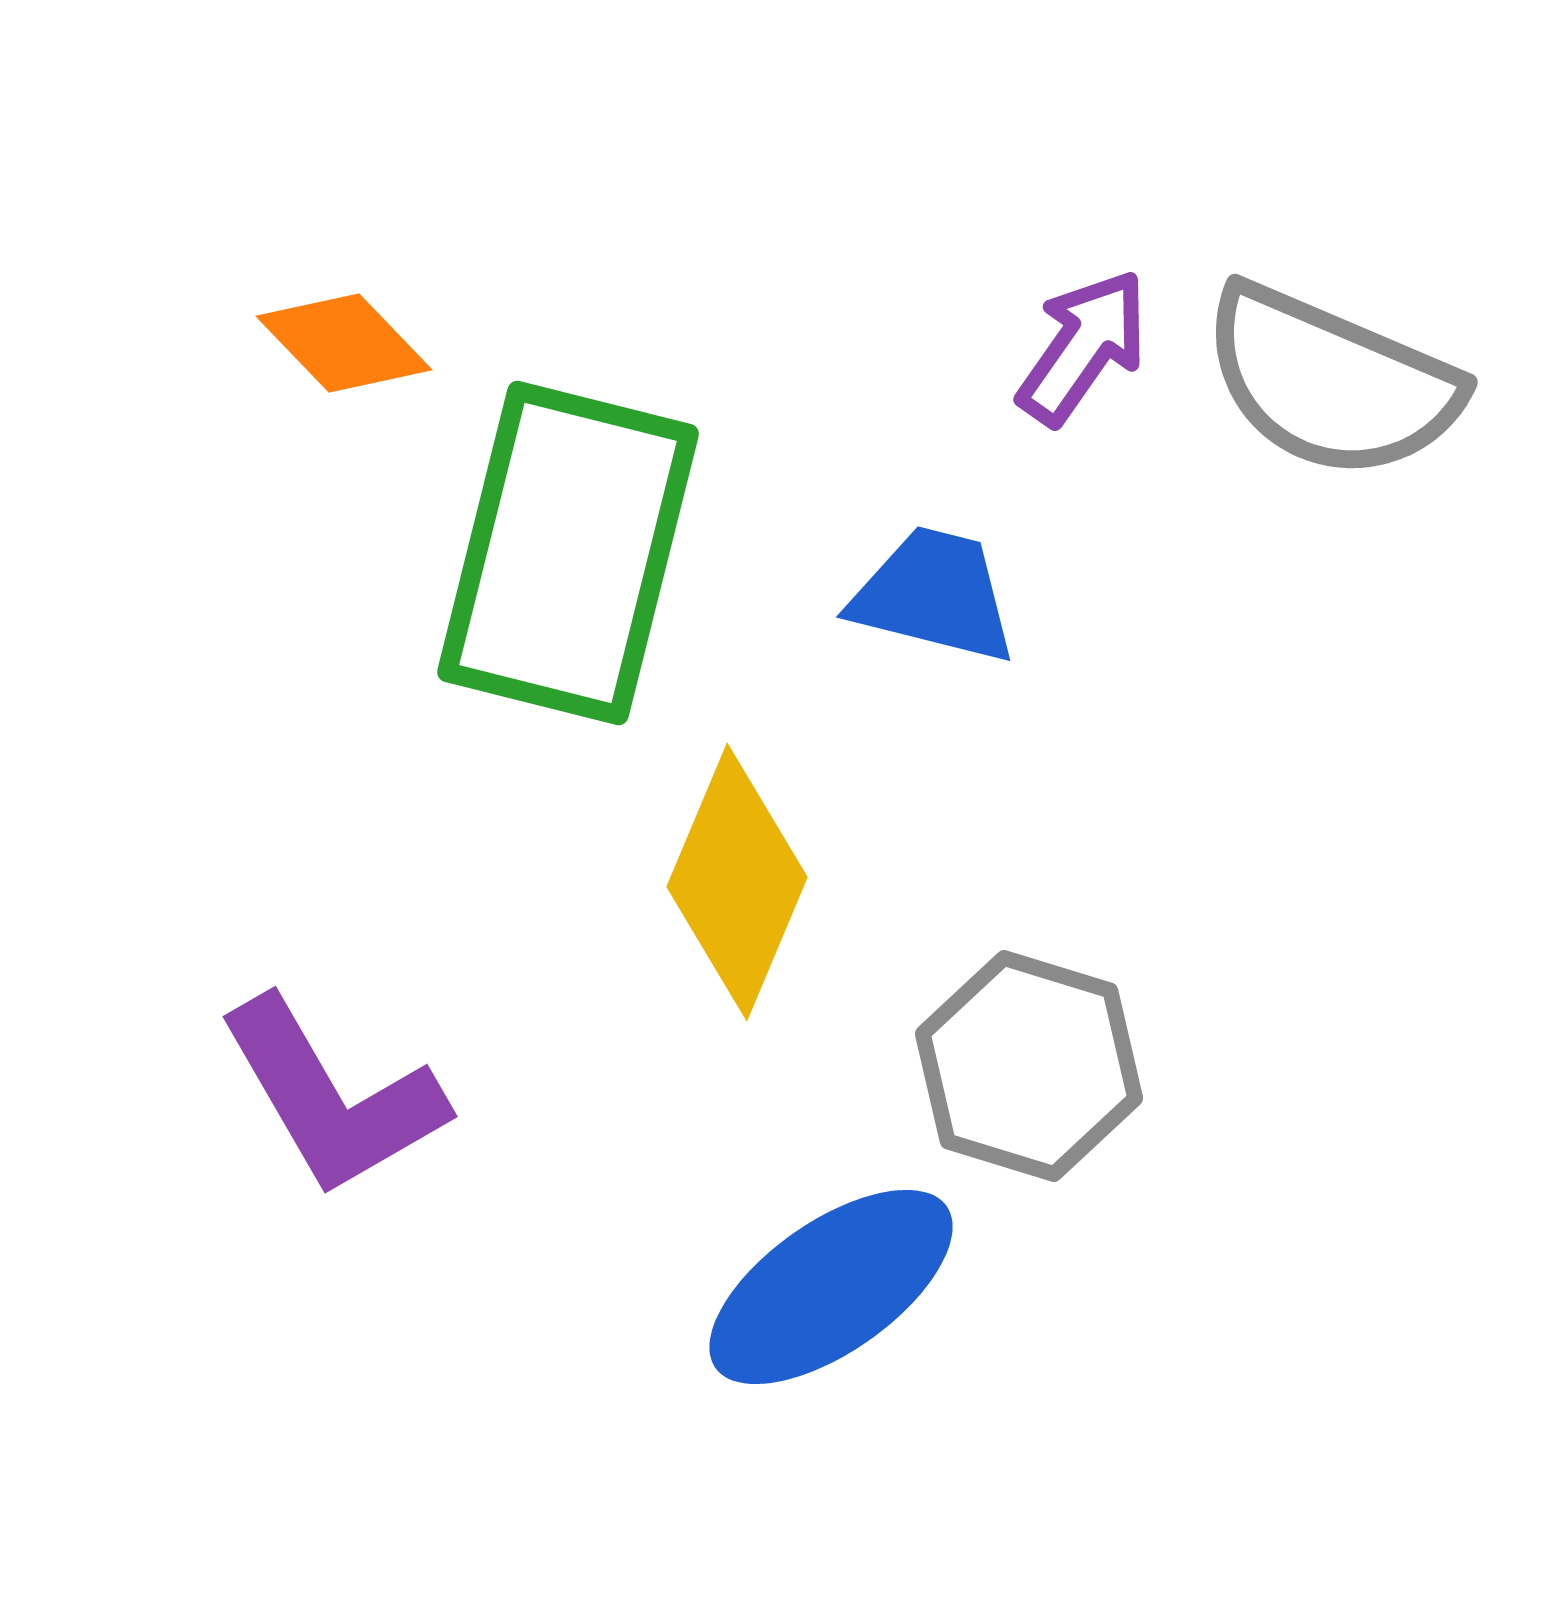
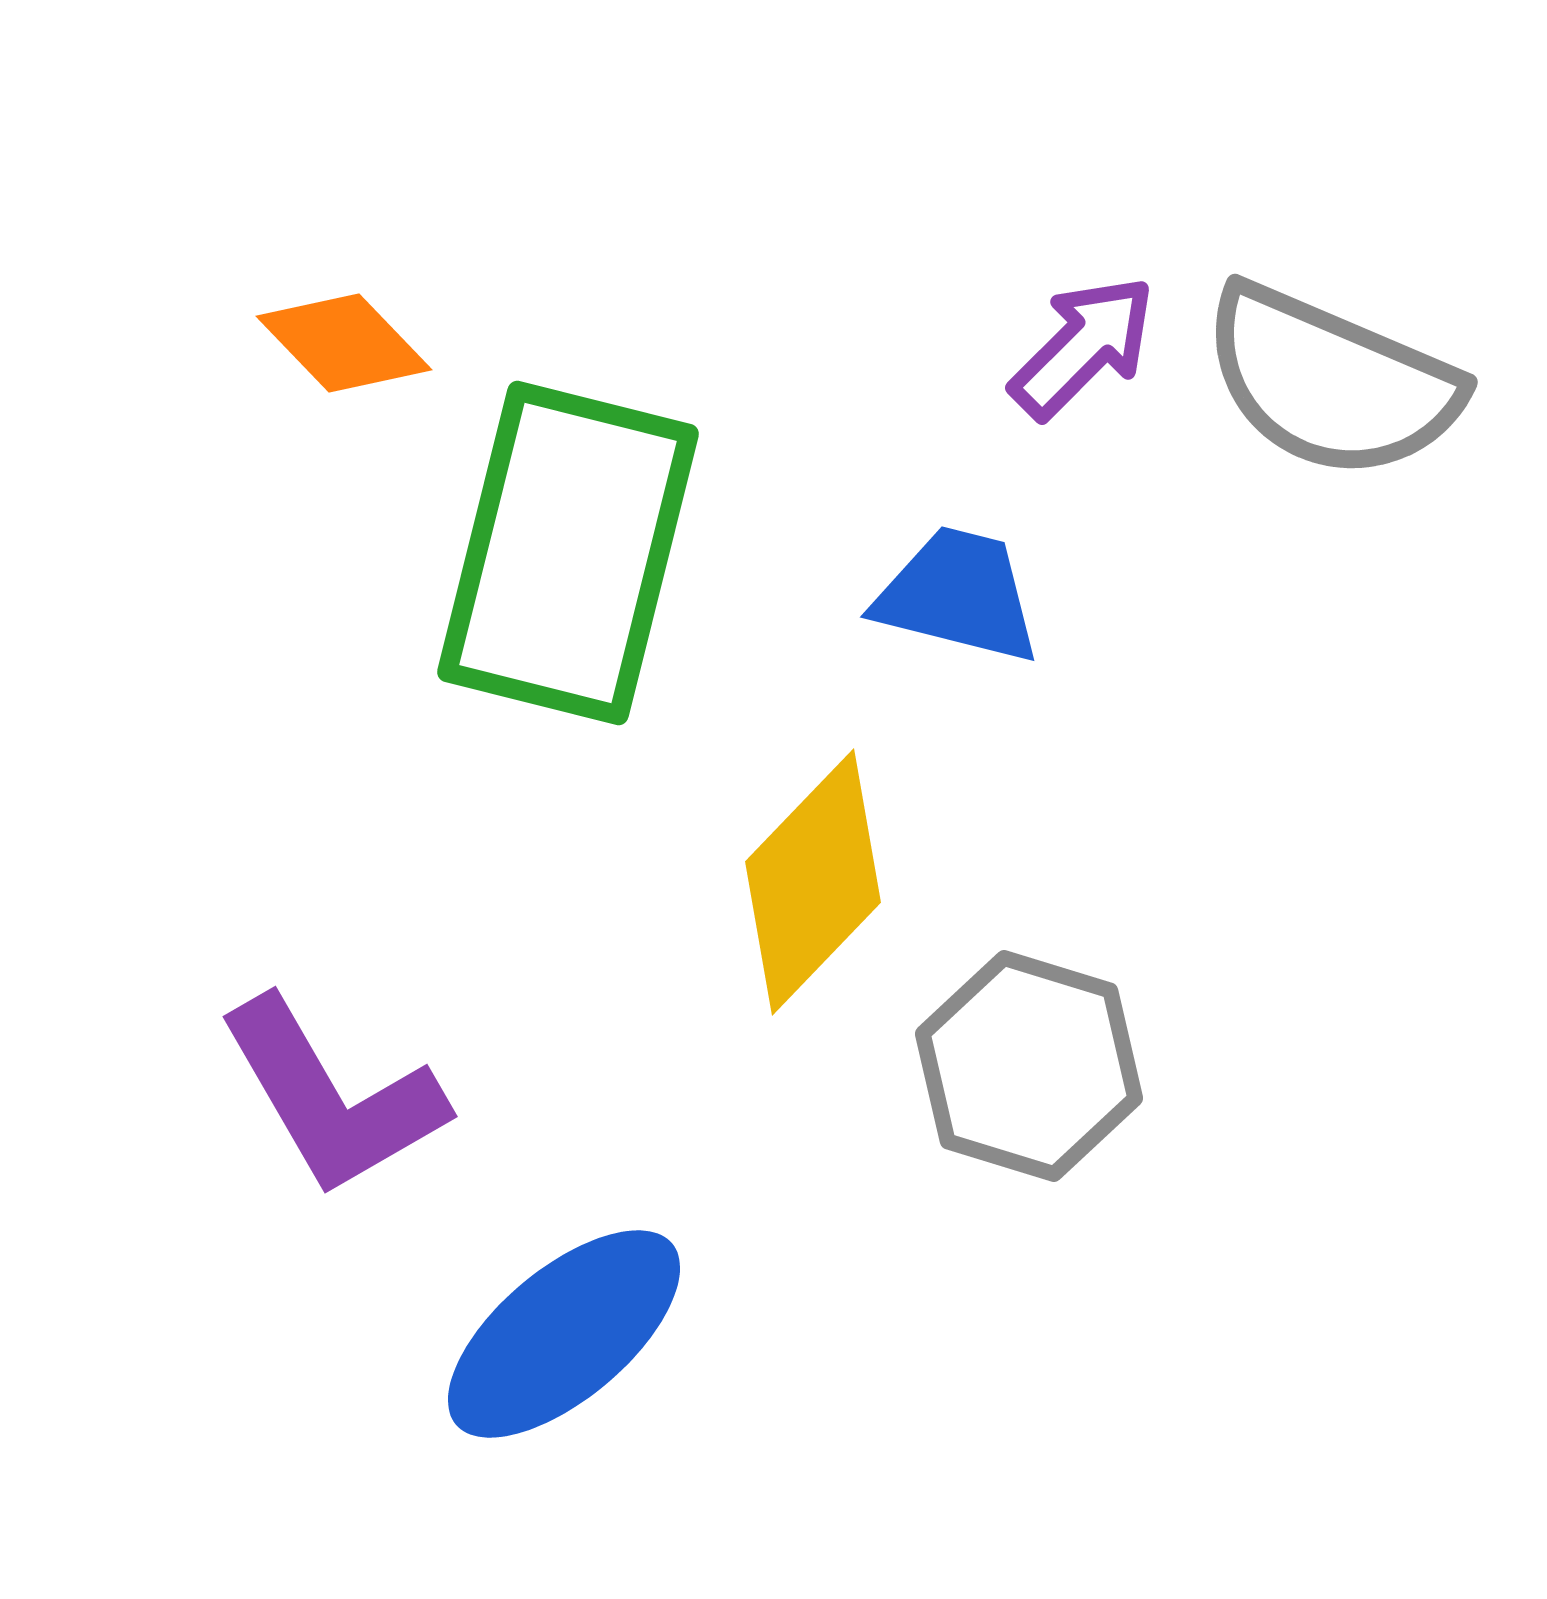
purple arrow: rotated 10 degrees clockwise
blue trapezoid: moved 24 px right
yellow diamond: moved 76 px right; rotated 21 degrees clockwise
blue ellipse: moved 267 px left, 47 px down; rotated 5 degrees counterclockwise
